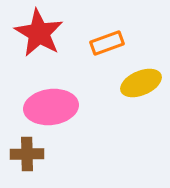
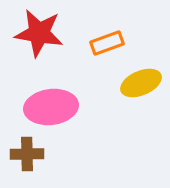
red star: rotated 21 degrees counterclockwise
